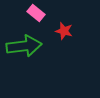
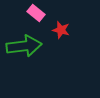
red star: moved 3 px left, 1 px up
